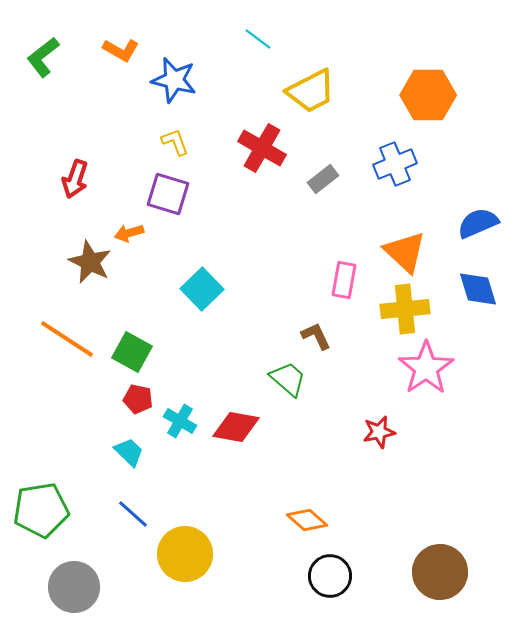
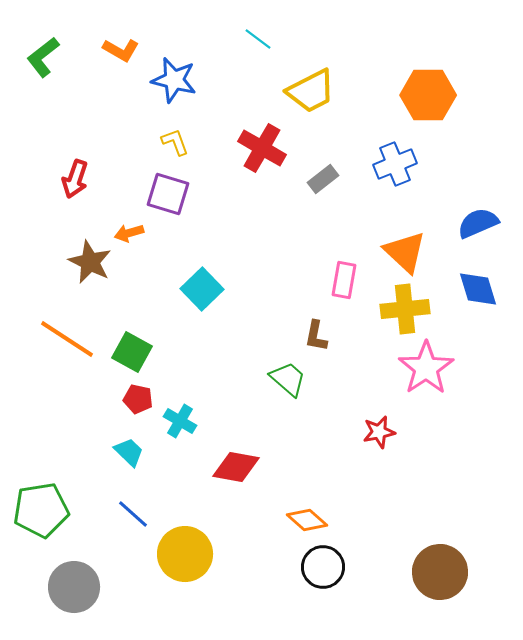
brown L-shape: rotated 144 degrees counterclockwise
red diamond: moved 40 px down
black circle: moved 7 px left, 9 px up
